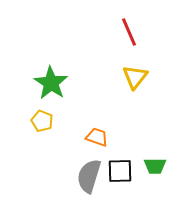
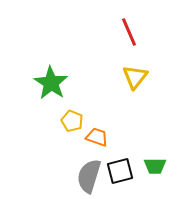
yellow pentagon: moved 30 px right
black square: rotated 12 degrees counterclockwise
